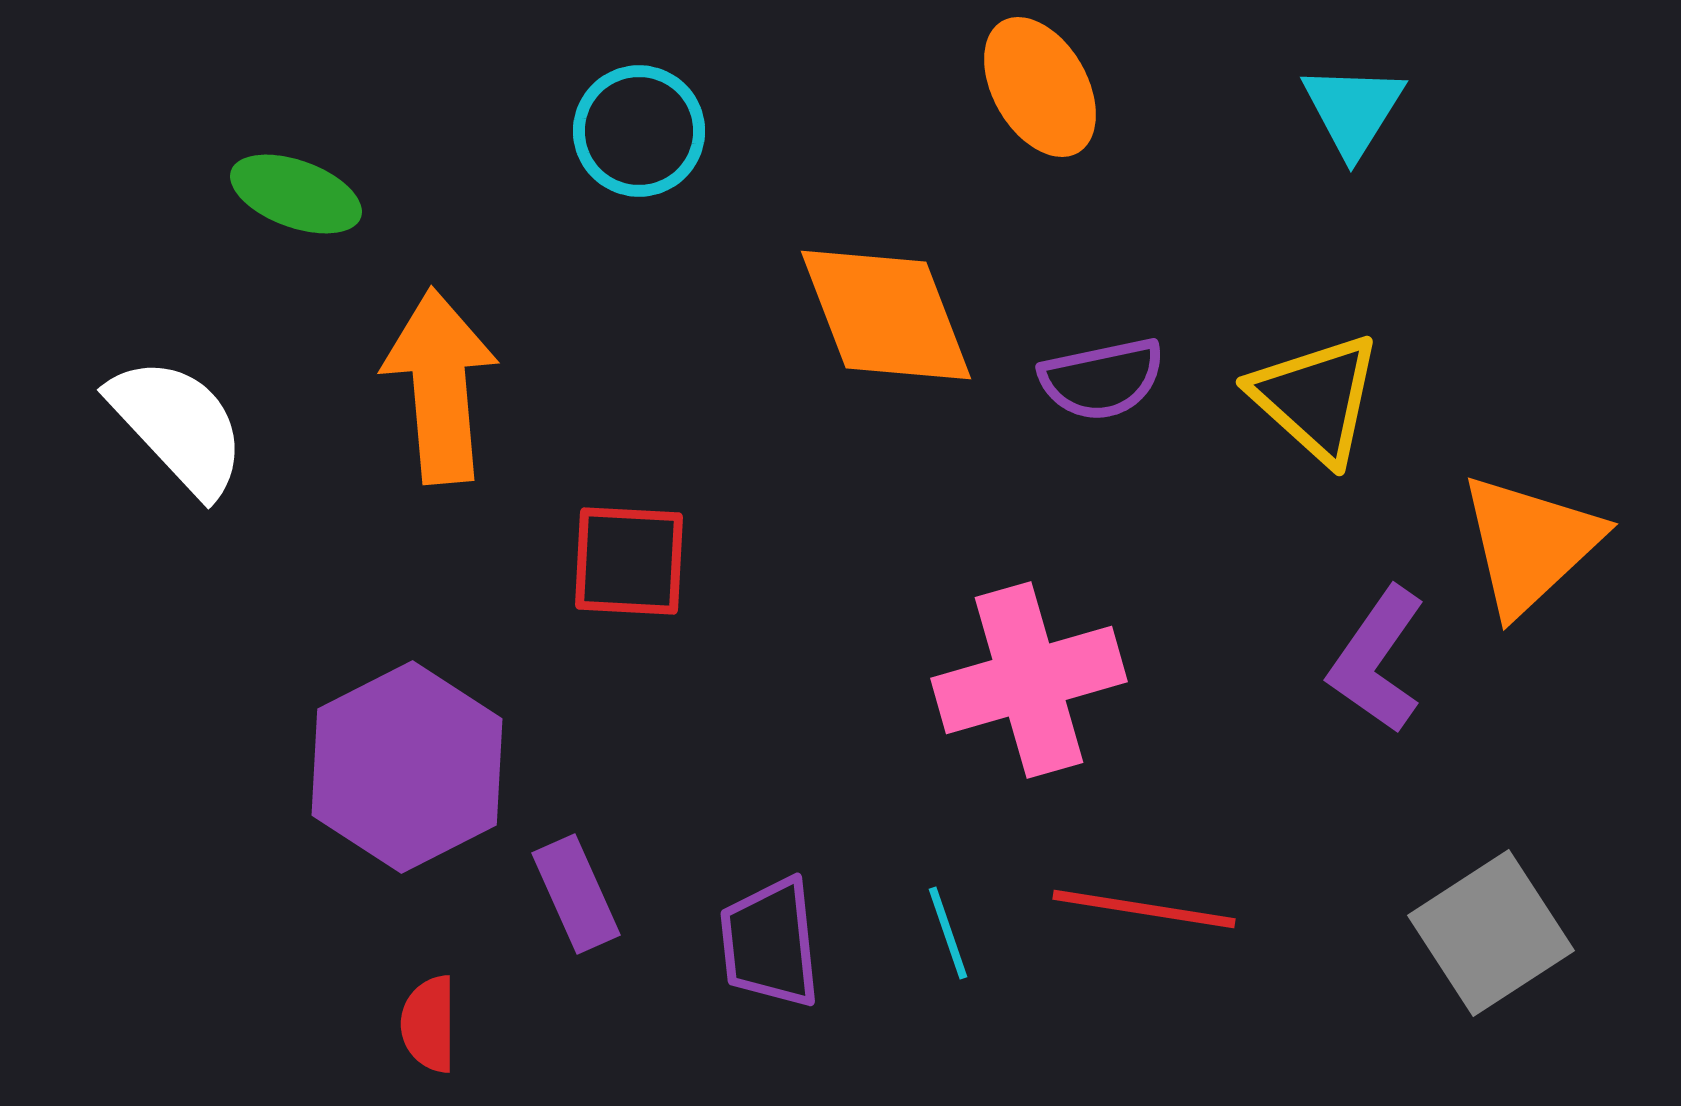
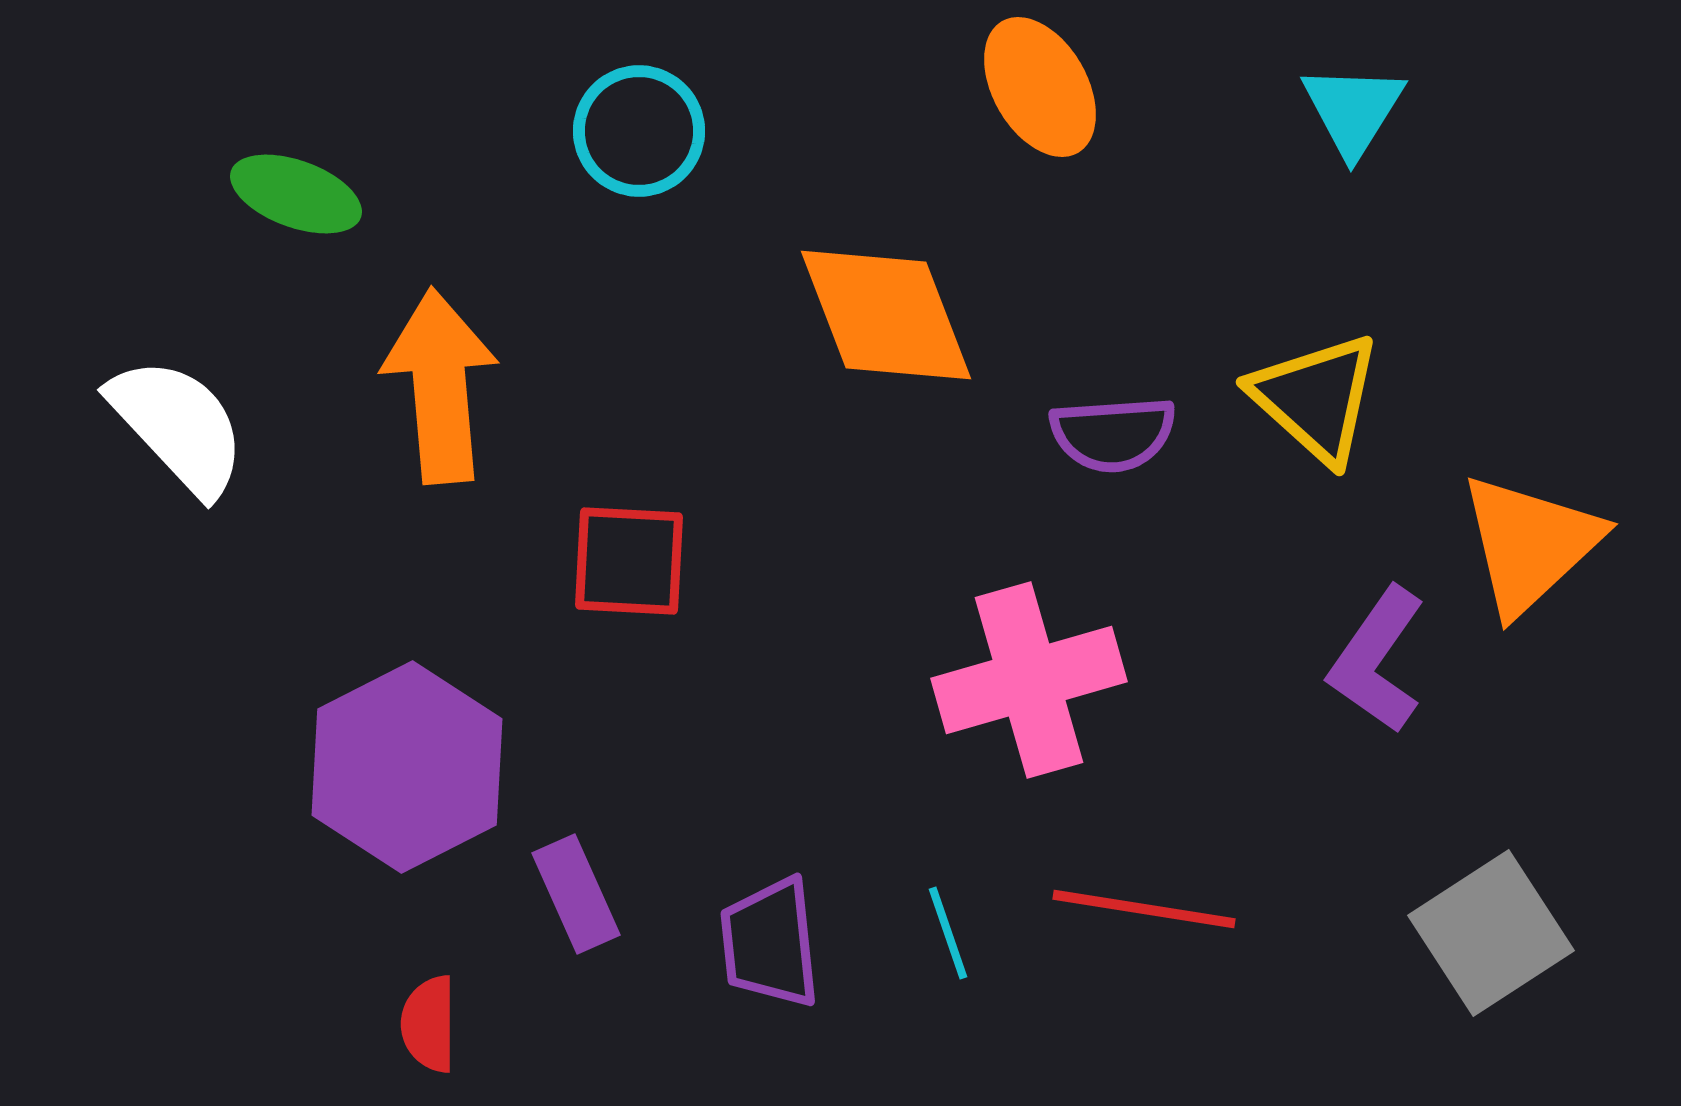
purple semicircle: moved 11 px right, 55 px down; rotated 8 degrees clockwise
